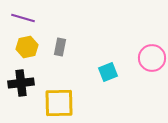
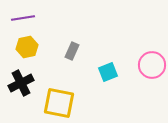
purple line: rotated 25 degrees counterclockwise
gray rectangle: moved 12 px right, 4 px down; rotated 12 degrees clockwise
pink circle: moved 7 px down
black cross: rotated 20 degrees counterclockwise
yellow square: rotated 12 degrees clockwise
